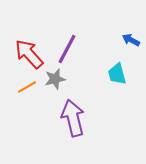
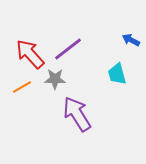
purple line: moved 1 px right; rotated 24 degrees clockwise
red arrow: moved 1 px right
gray star: rotated 15 degrees clockwise
orange line: moved 5 px left
purple arrow: moved 4 px right, 4 px up; rotated 18 degrees counterclockwise
